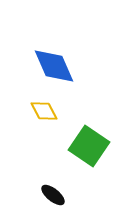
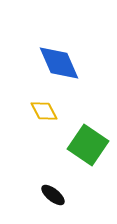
blue diamond: moved 5 px right, 3 px up
green square: moved 1 px left, 1 px up
